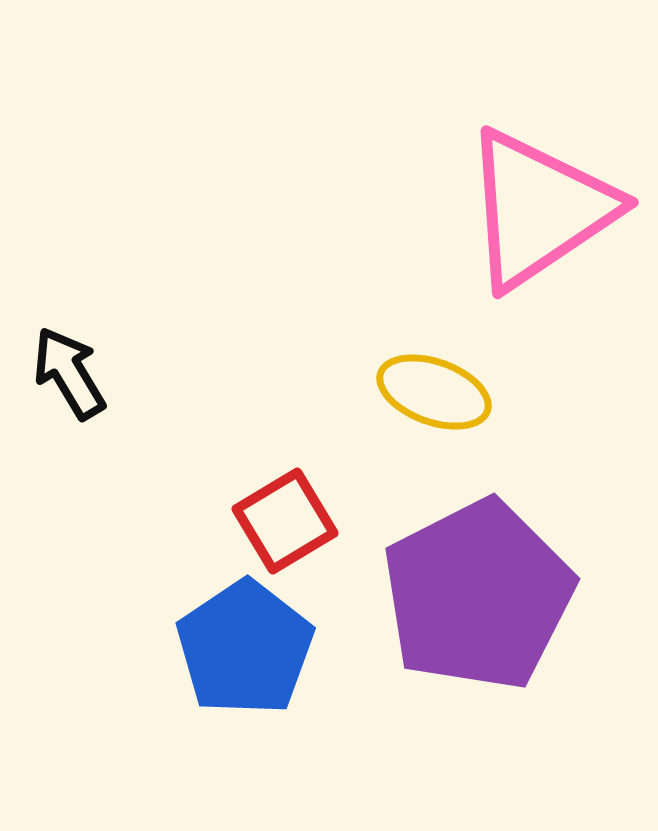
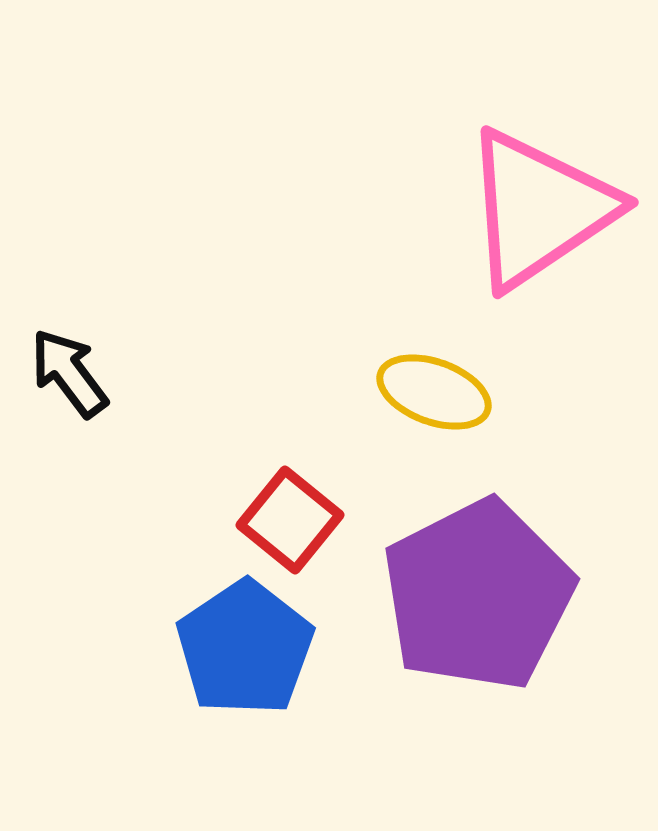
black arrow: rotated 6 degrees counterclockwise
red square: moved 5 px right, 1 px up; rotated 20 degrees counterclockwise
